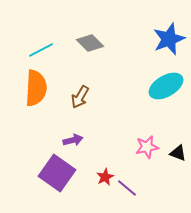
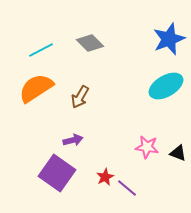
orange semicircle: rotated 126 degrees counterclockwise
pink star: rotated 20 degrees clockwise
